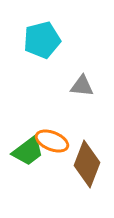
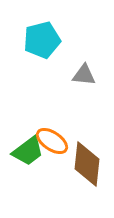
gray triangle: moved 2 px right, 11 px up
orange ellipse: rotated 12 degrees clockwise
brown diamond: rotated 15 degrees counterclockwise
